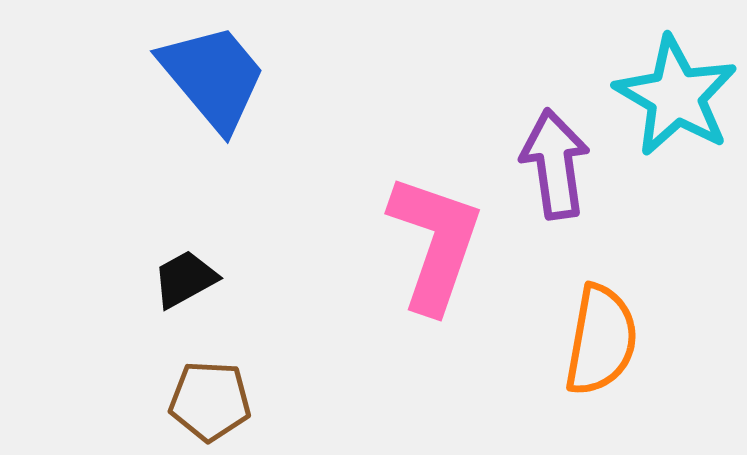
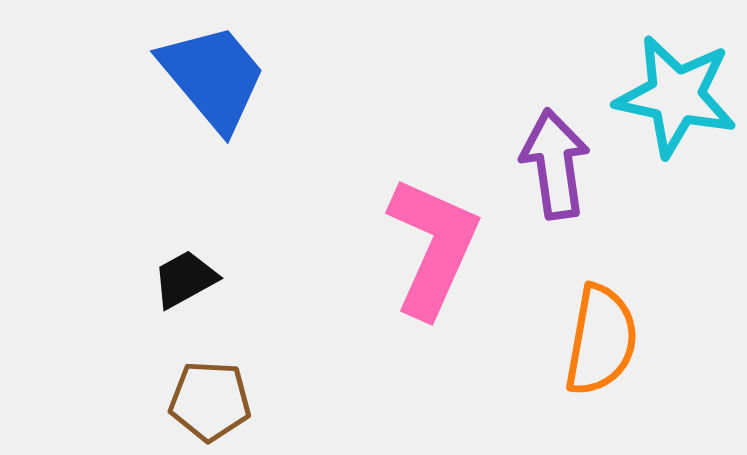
cyan star: rotated 18 degrees counterclockwise
pink L-shape: moved 2 px left, 4 px down; rotated 5 degrees clockwise
